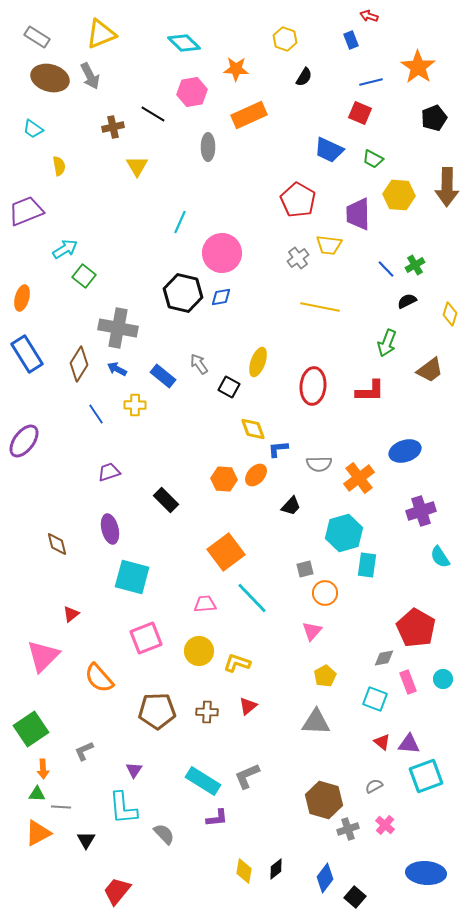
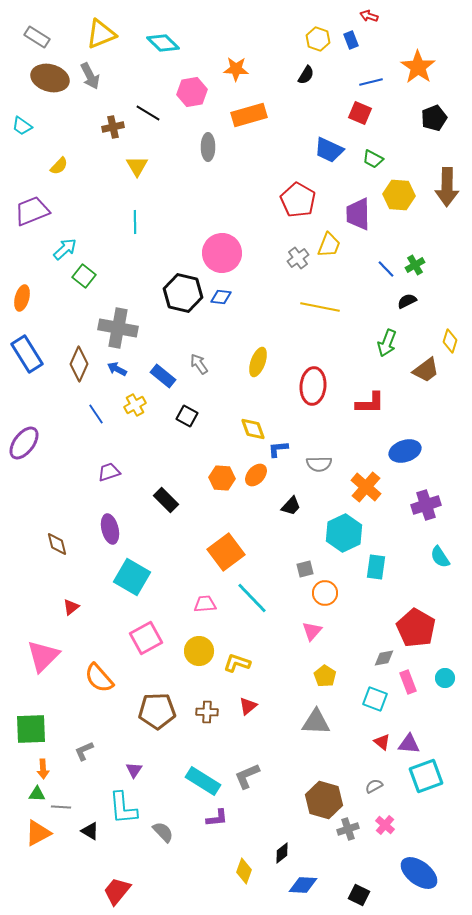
yellow hexagon at (285, 39): moved 33 px right
cyan diamond at (184, 43): moved 21 px left
black semicircle at (304, 77): moved 2 px right, 2 px up
black line at (153, 114): moved 5 px left, 1 px up
orange rectangle at (249, 115): rotated 8 degrees clockwise
cyan trapezoid at (33, 129): moved 11 px left, 3 px up
yellow semicircle at (59, 166): rotated 54 degrees clockwise
purple trapezoid at (26, 211): moved 6 px right
cyan line at (180, 222): moved 45 px left; rotated 25 degrees counterclockwise
yellow trapezoid at (329, 245): rotated 76 degrees counterclockwise
cyan arrow at (65, 249): rotated 10 degrees counterclockwise
blue diamond at (221, 297): rotated 15 degrees clockwise
yellow diamond at (450, 314): moved 27 px down
brown diamond at (79, 364): rotated 8 degrees counterclockwise
brown trapezoid at (430, 370): moved 4 px left
black square at (229, 387): moved 42 px left, 29 px down
red L-shape at (370, 391): moved 12 px down
yellow cross at (135, 405): rotated 30 degrees counterclockwise
purple ellipse at (24, 441): moved 2 px down
orange cross at (359, 478): moved 7 px right, 9 px down; rotated 12 degrees counterclockwise
orange hexagon at (224, 479): moved 2 px left, 1 px up
purple cross at (421, 511): moved 5 px right, 6 px up
cyan hexagon at (344, 533): rotated 9 degrees counterclockwise
cyan rectangle at (367, 565): moved 9 px right, 2 px down
cyan square at (132, 577): rotated 15 degrees clockwise
red triangle at (71, 614): moved 7 px up
pink square at (146, 638): rotated 8 degrees counterclockwise
yellow pentagon at (325, 676): rotated 10 degrees counterclockwise
cyan circle at (443, 679): moved 2 px right, 1 px up
green square at (31, 729): rotated 32 degrees clockwise
gray semicircle at (164, 834): moved 1 px left, 2 px up
black triangle at (86, 840): moved 4 px right, 9 px up; rotated 30 degrees counterclockwise
black diamond at (276, 869): moved 6 px right, 16 px up
yellow diamond at (244, 871): rotated 10 degrees clockwise
blue ellipse at (426, 873): moved 7 px left; rotated 33 degrees clockwise
blue diamond at (325, 878): moved 22 px left, 7 px down; rotated 56 degrees clockwise
black square at (355, 897): moved 4 px right, 2 px up; rotated 15 degrees counterclockwise
